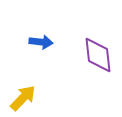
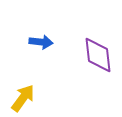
yellow arrow: rotated 8 degrees counterclockwise
